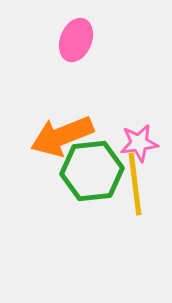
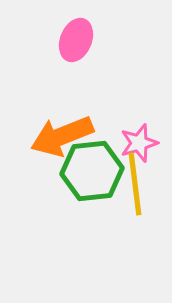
pink star: rotated 9 degrees counterclockwise
